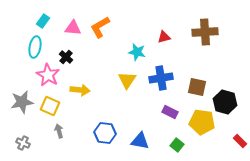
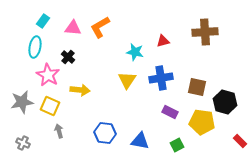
red triangle: moved 1 px left, 4 px down
cyan star: moved 2 px left
black cross: moved 2 px right
green square: rotated 24 degrees clockwise
